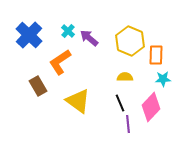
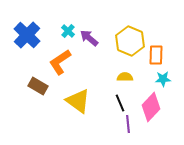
blue cross: moved 2 px left
brown rectangle: rotated 30 degrees counterclockwise
